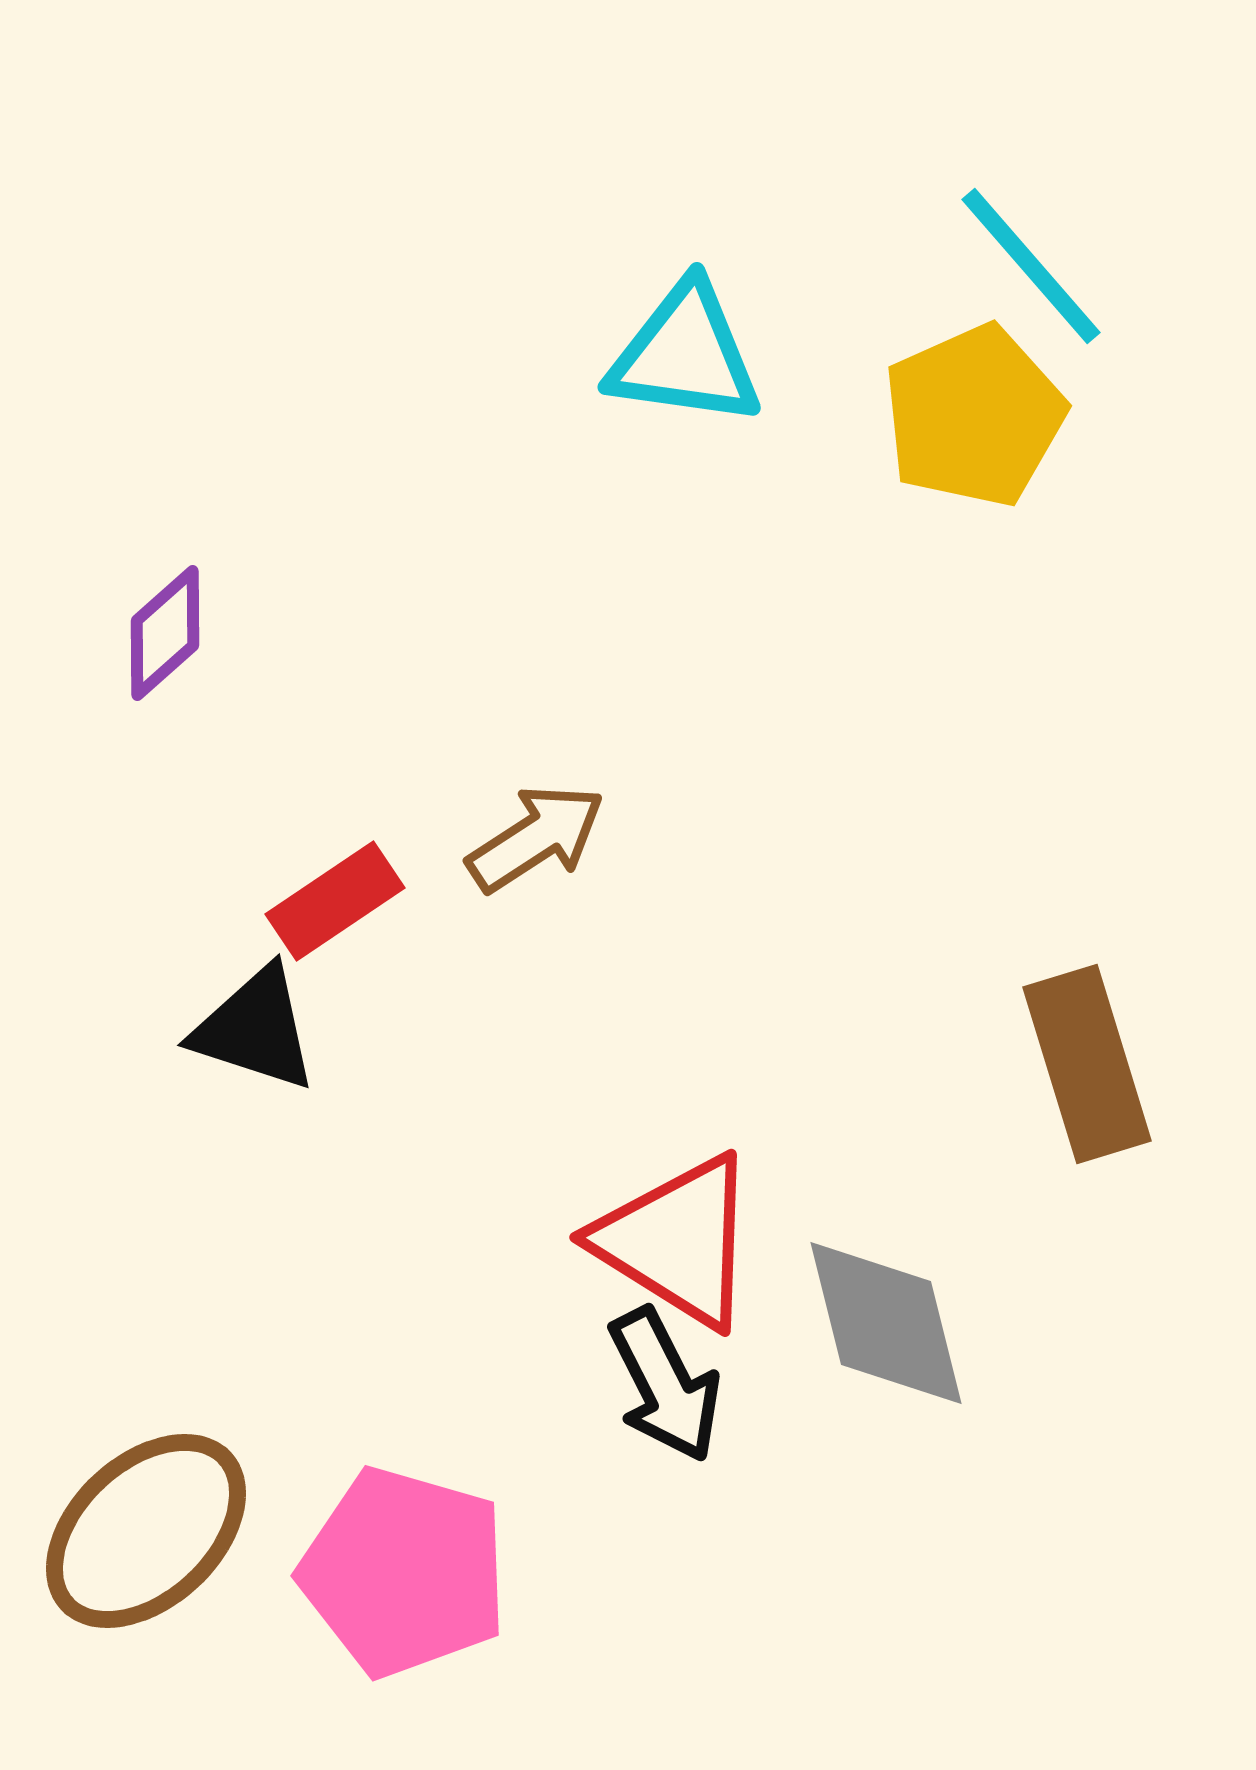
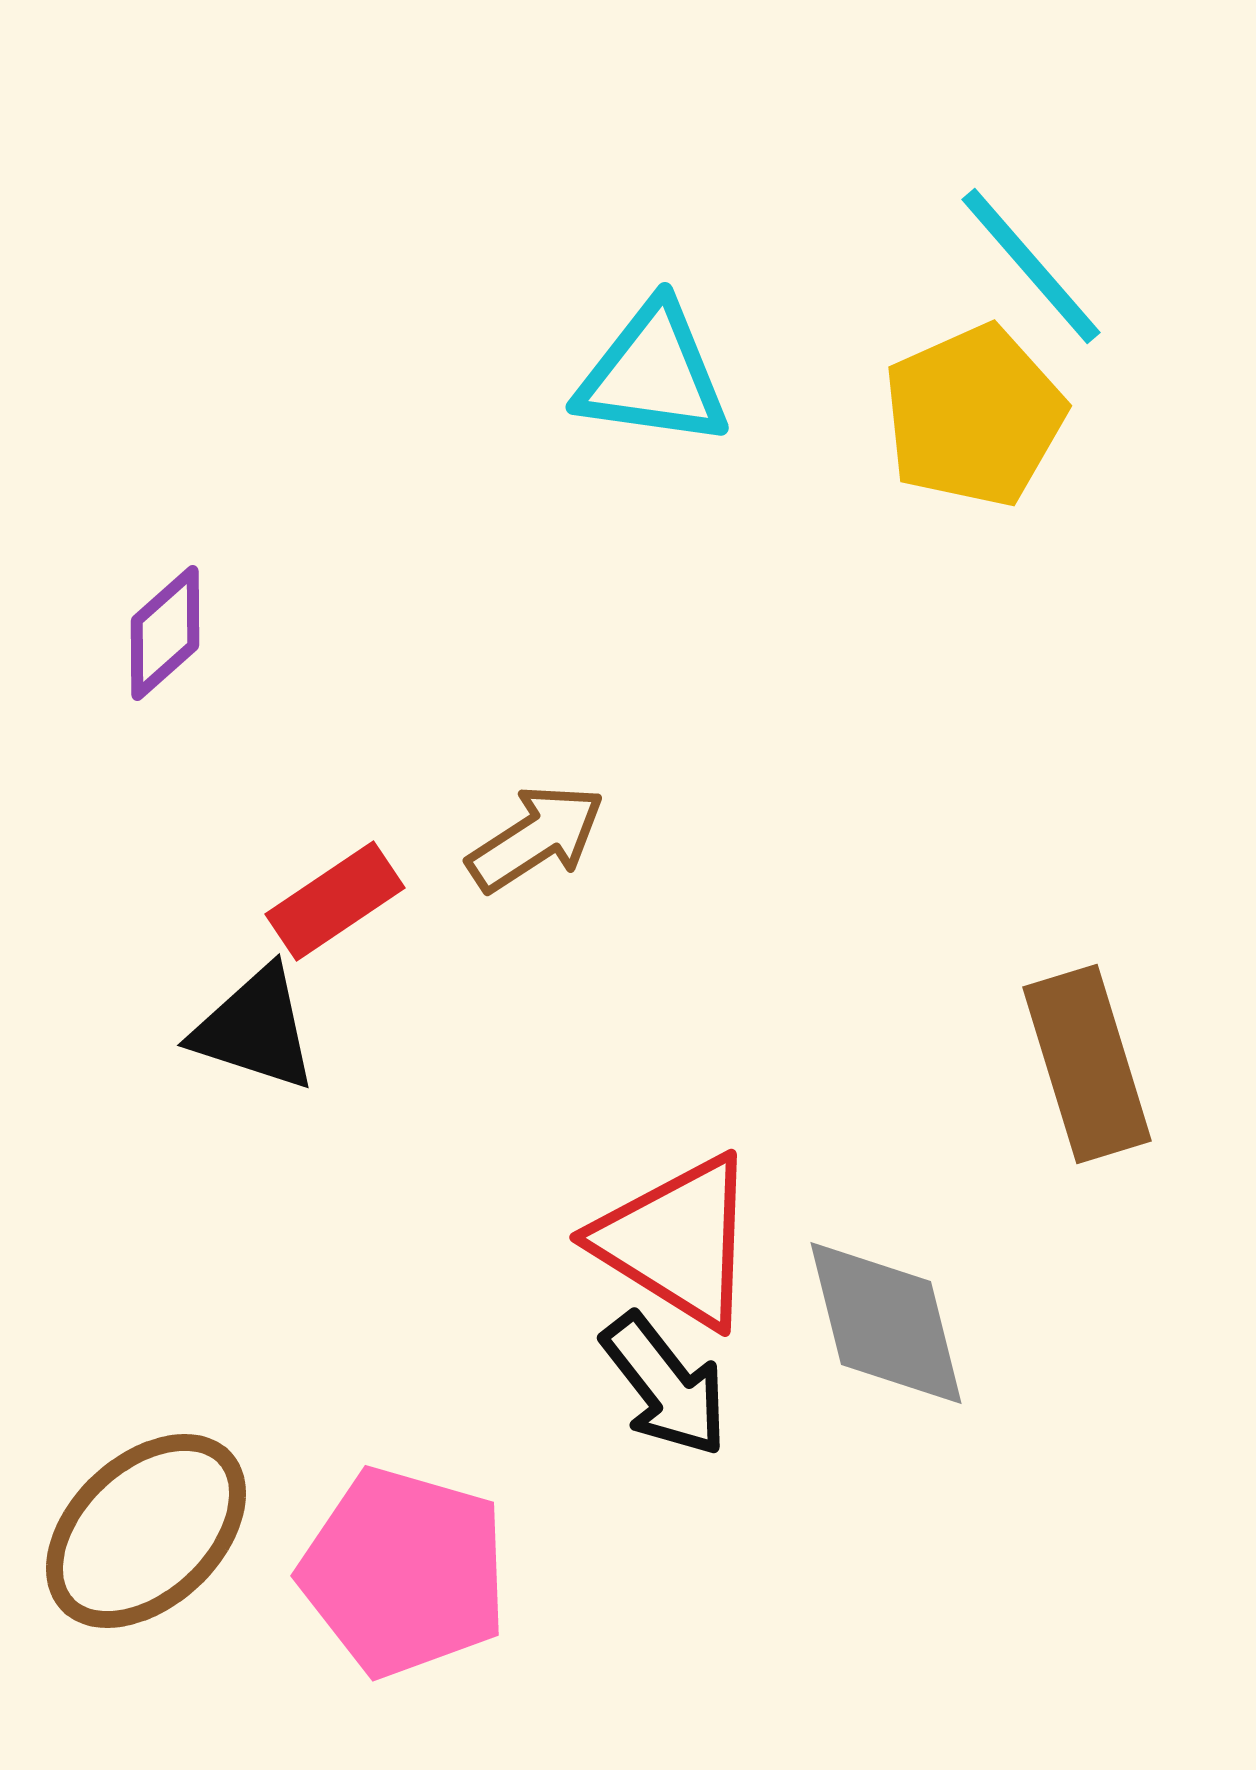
cyan triangle: moved 32 px left, 20 px down
black arrow: rotated 11 degrees counterclockwise
